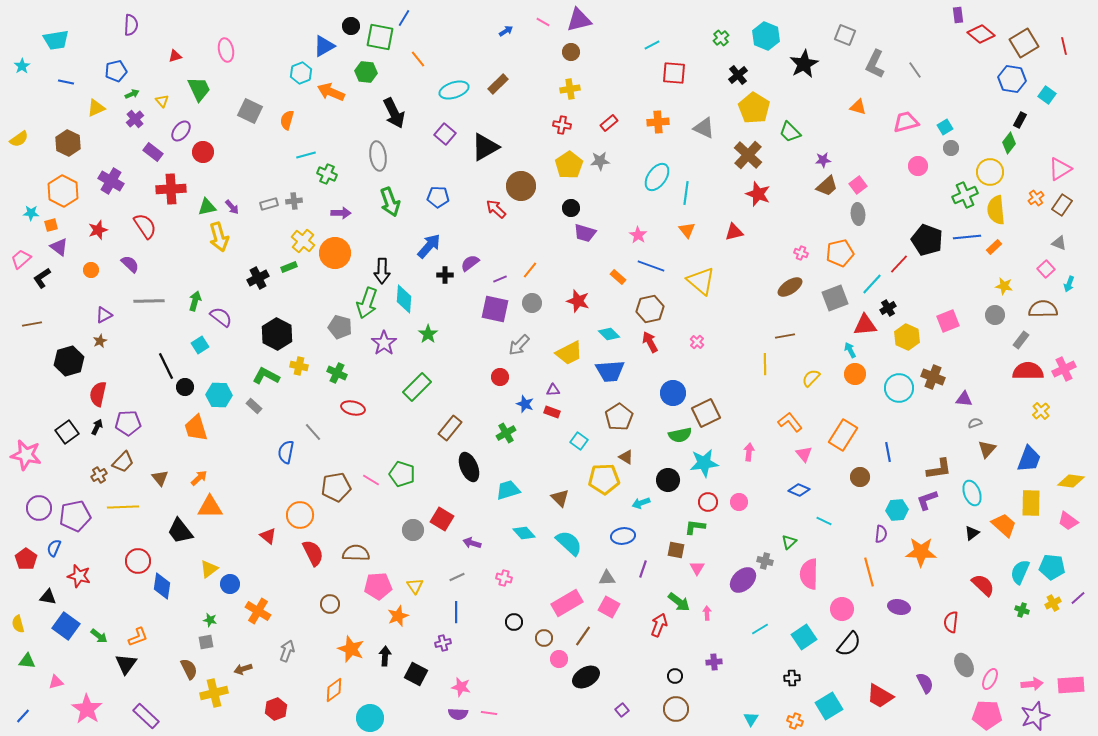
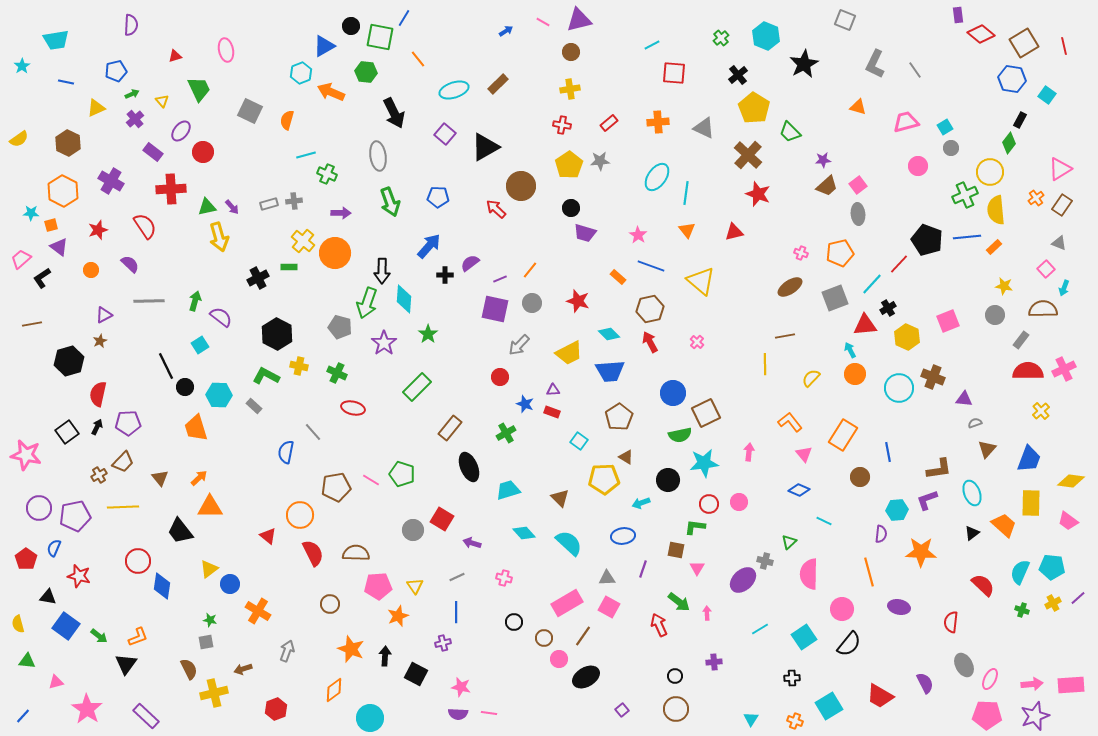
gray square at (845, 35): moved 15 px up
green rectangle at (289, 267): rotated 21 degrees clockwise
cyan arrow at (1069, 284): moved 5 px left, 4 px down
red circle at (708, 502): moved 1 px right, 2 px down
red arrow at (659, 625): rotated 45 degrees counterclockwise
